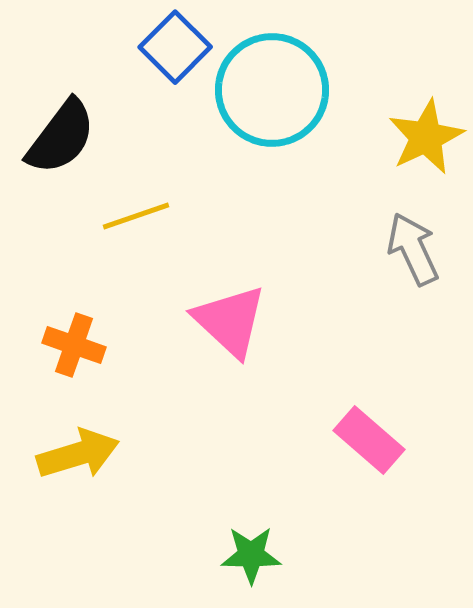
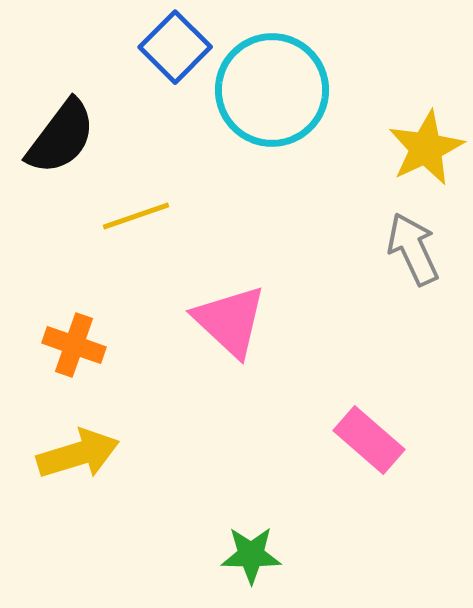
yellow star: moved 11 px down
